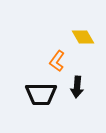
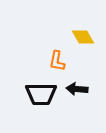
orange L-shape: rotated 25 degrees counterclockwise
black arrow: moved 2 px down; rotated 90 degrees clockwise
